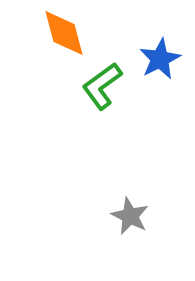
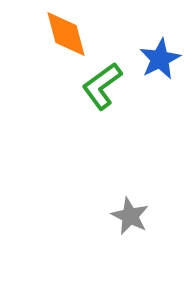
orange diamond: moved 2 px right, 1 px down
